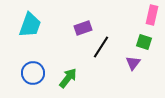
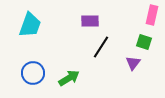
purple rectangle: moved 7 px right, 7 px up; rotated 18 degrees clockwise
green arrow: moved 1 px right; rotated 20 degrees clockwise
